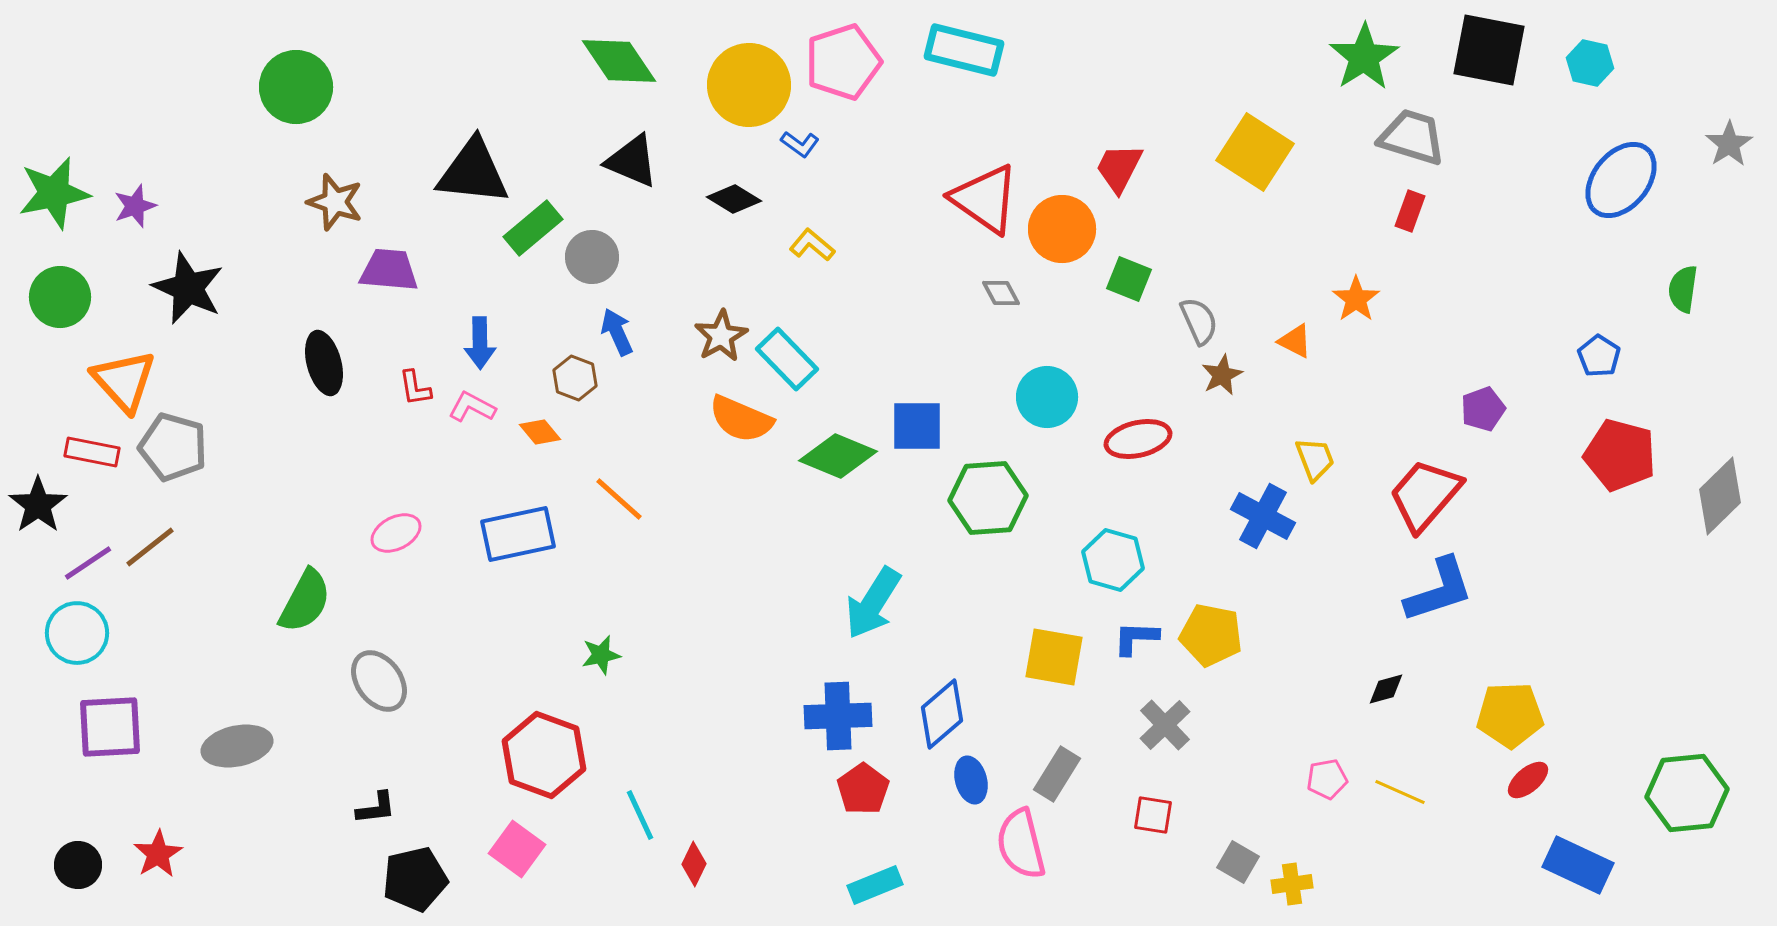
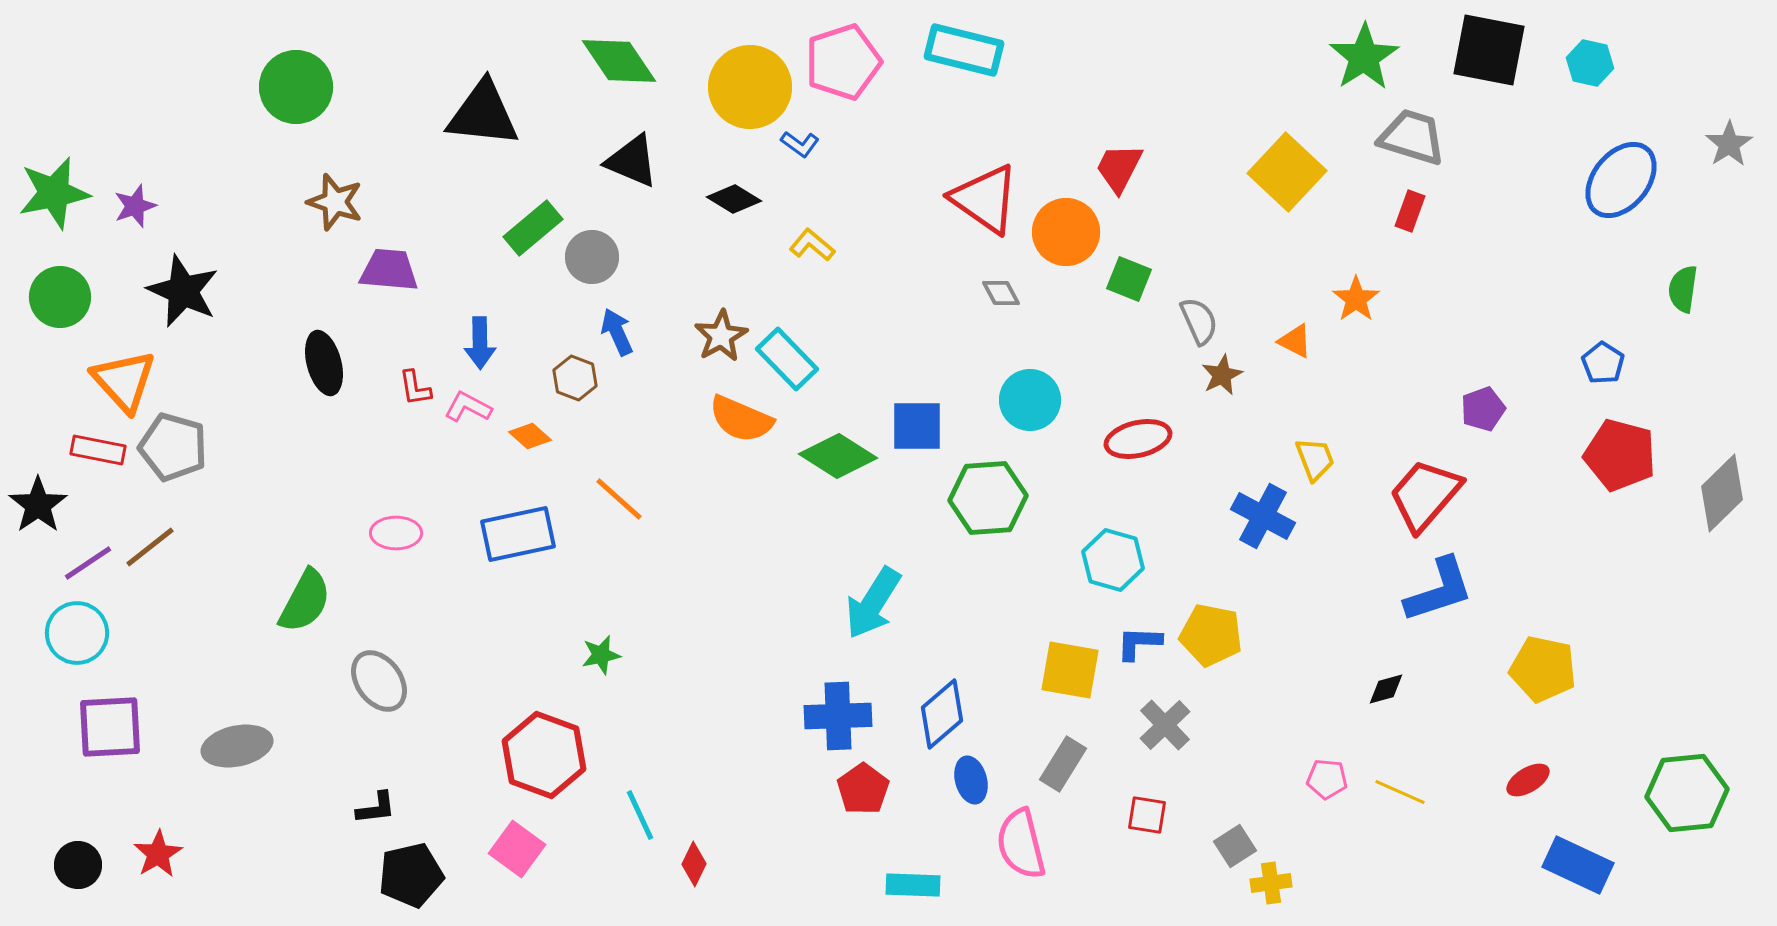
yellow circle at (749, 85): moved 1 px right, 2 px down
yellow square at (1255, 152): moved 32 px right, 20 px down; rotated 10 degrees clockwise
black triangle at (473, 172): moved 10 px right, 58 px up
orange circle at (1062, 229): moved 4 px right, 3 px down
black star at (188, 288): moved 5 px left, 3 px down
blue pentagon at (1599, 356): moved 4 px right, 7 px down
cyan circle at (1047, 397): moved 17 px left, 3 px down
pink L-shape at (472, 407): moved 4 px left
orange diamond at (540, 432): moved 10 px left, 4 px down; rotated 9 degrees counterclockwise
red rectangle at (92, 452): moved 6 px right, 2 px up
green diamond at (838, 456): rotated 10 degrees clockwise
gray diamond at (1720, 496): moved 2 px right, 3 px up
pink ellipse at (396, 533): rotated 27 degrees clockwise
blue L-shape at (1136, 638): moved 3 px right, 5 px down
yellow square at (1054, 657): moved 16 px right, 13 px down
yellow pentagon at (1510, 715): moved 33 px right, 46 px up; rotated 14 degrees clockwise
gray rectangle at (1057, 774): moved 6 px right, 10 px up
pink pentagon at (1327, 779): rotated 15 degrees clockwise
red ellipse at (1528, 780): rotated 9 degrees clockwise
red square at (1153, 815): moved 6 px left
gray square at (1238, 862): moved 3 px left, 16 px up; rotated 27 degrees clockwise
black pentagon at (415, 879): moved 4 px left, 4 px up
yellow cross at (1292, 884): moved 21 px left, 1 px up
cyan rectangle at (875, 885): moved 38 px right; rotated 24 degrees clockwise
